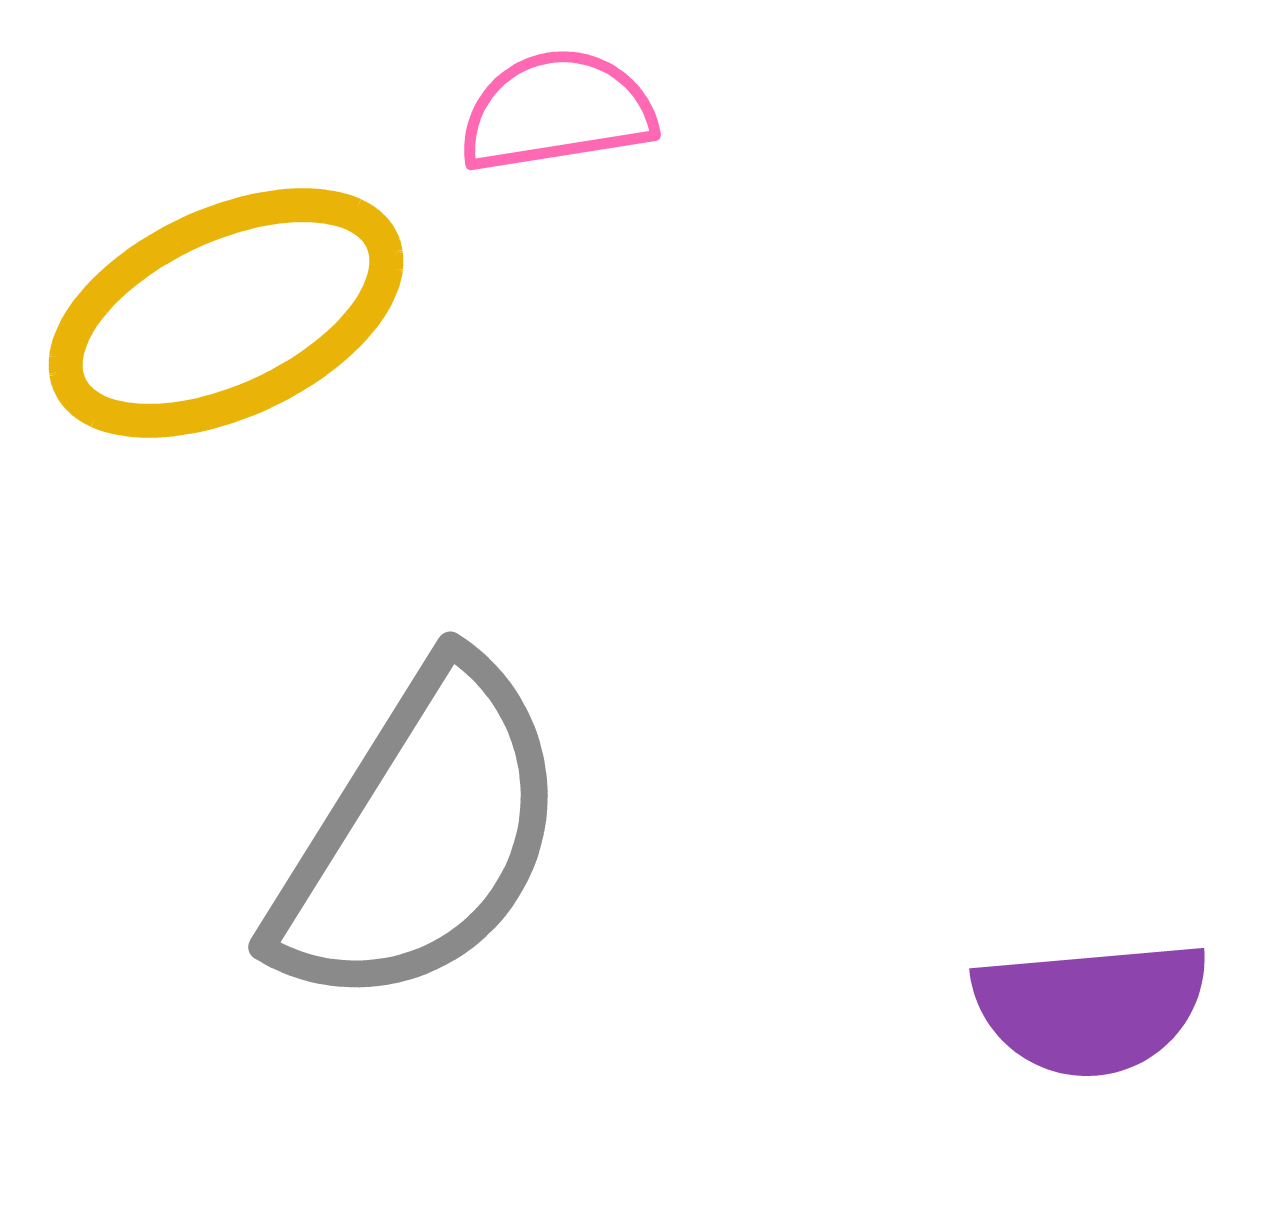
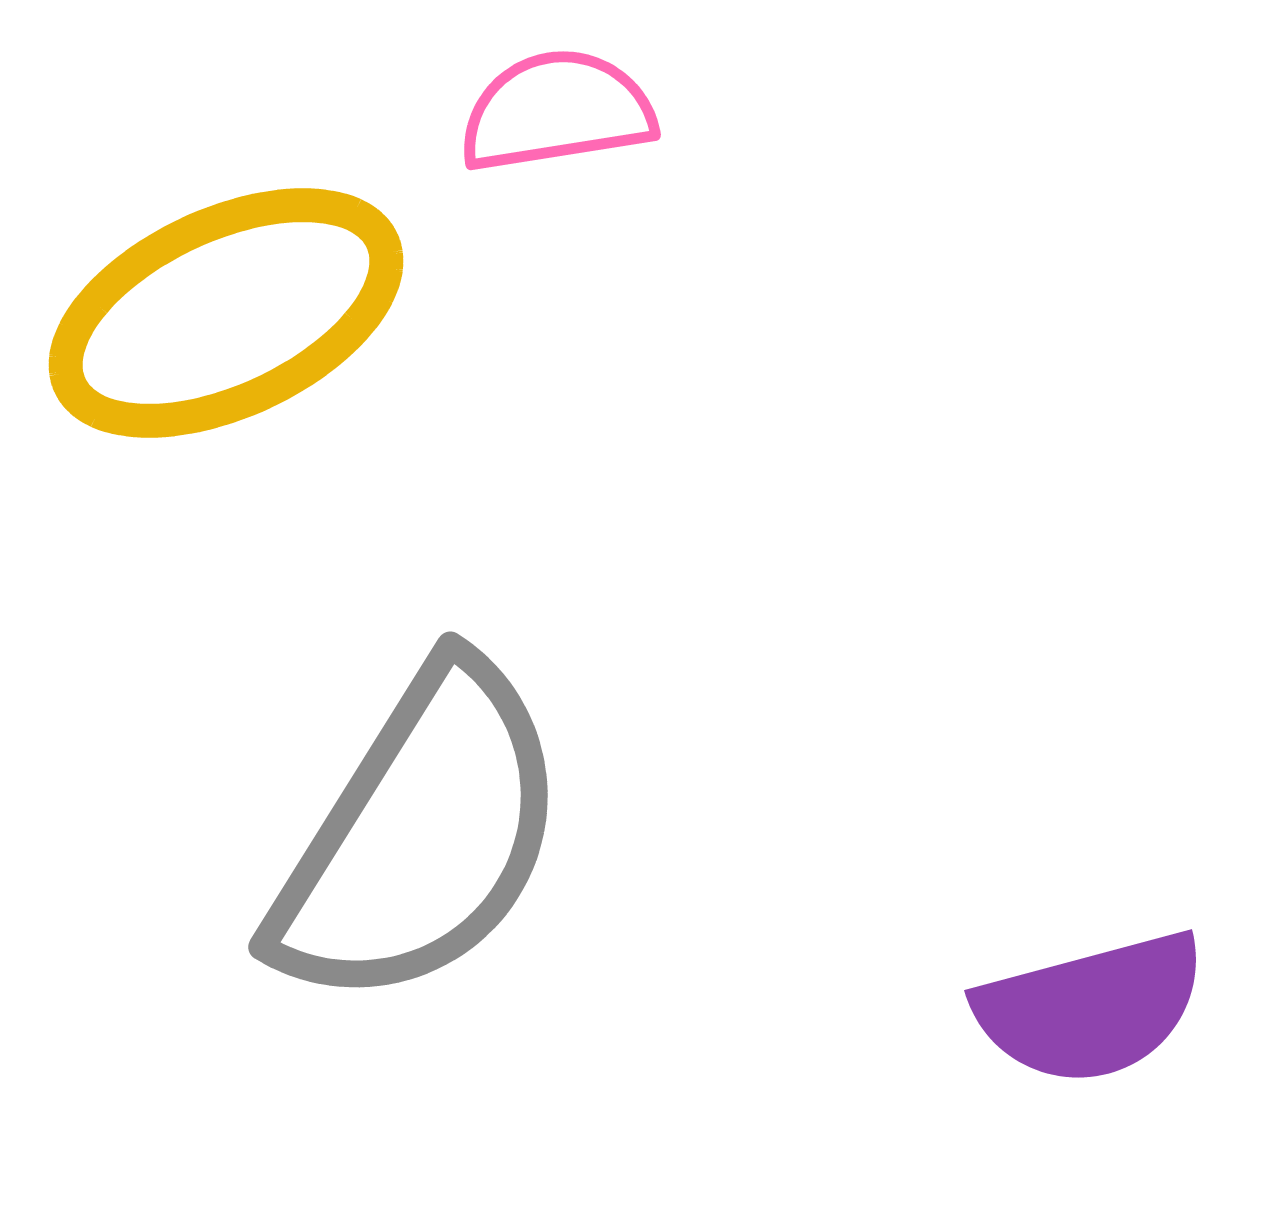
purple semicircle: rotated 10 degrees counterclockwise
